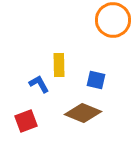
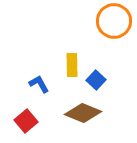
orange circle: moved 1 px right, 1 px down
yellow rectangle: moved 13 px right
blue square: rotated 30 degrees clockwise
red square: rotated 20 degrees counterclockwise
